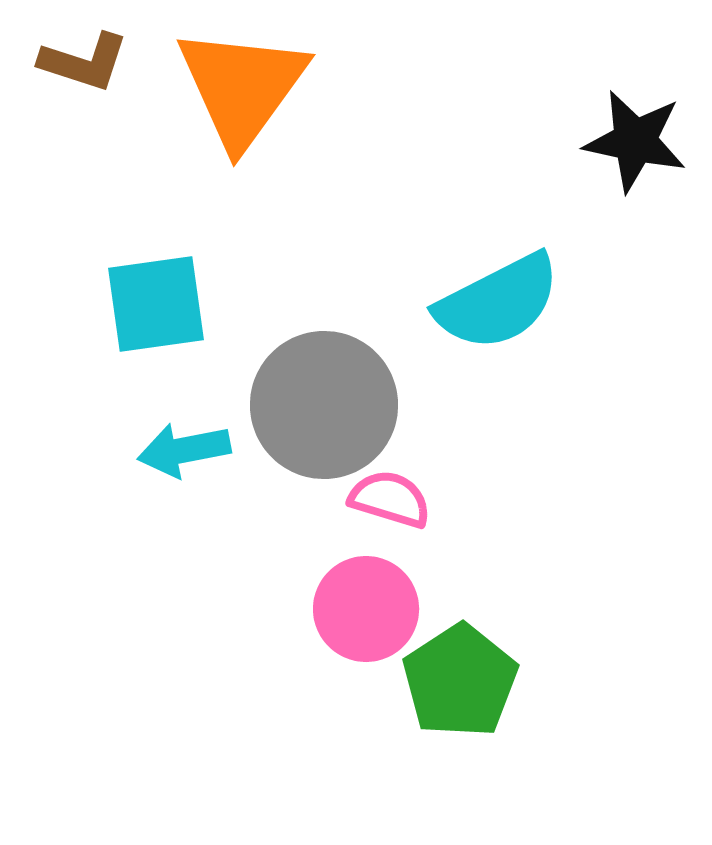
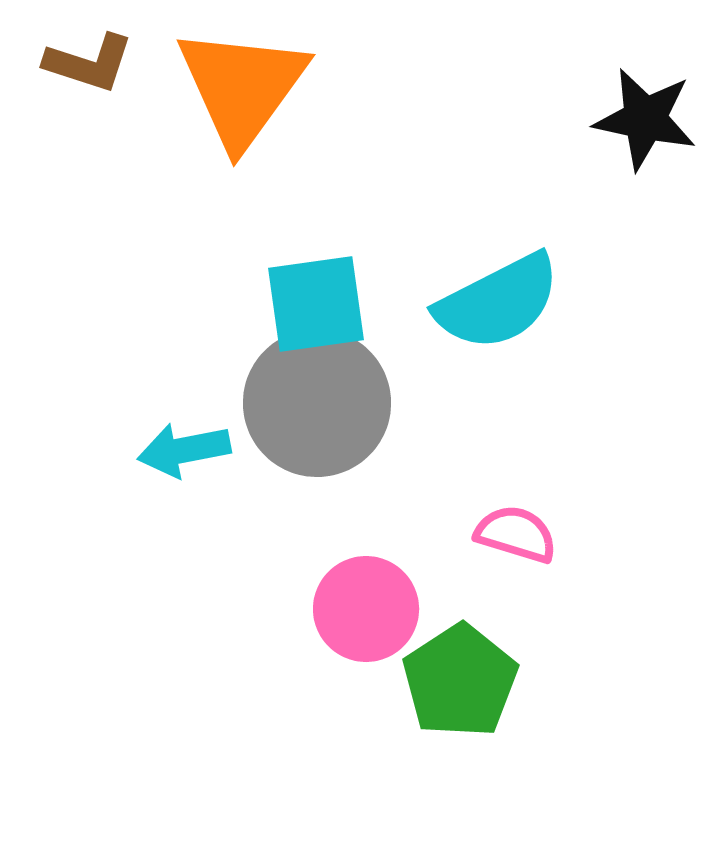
brown L-shape: moved 5 px right, 1 px down
black star: moved 10 px right, 22 px up
cyan square: moved 160 px right
gray circle: moved 7 px left, 2 px up
pink semicircle: moved 126 px right, 35 px down
